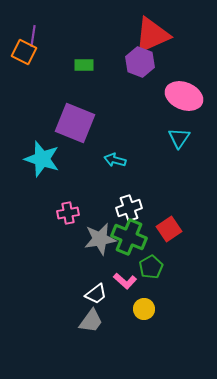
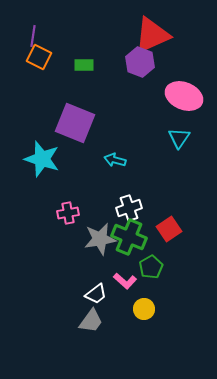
orange square: moved 15 px right, 5 px down
